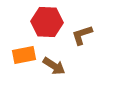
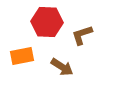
orange rectangle: moved 2 px left, 1 px down
brown arrow: moved 8 px right, 1 px down
